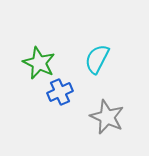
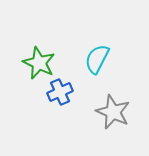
gray star: moved 6 px right, 5 px up
